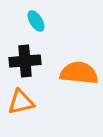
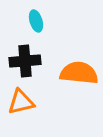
cyan ellipse: rotated 15 degrees clockwise
